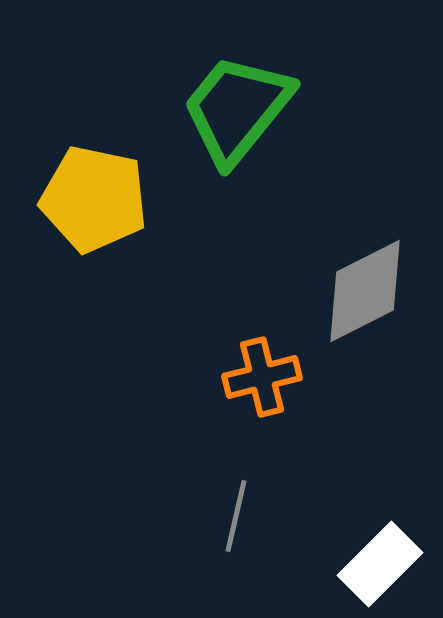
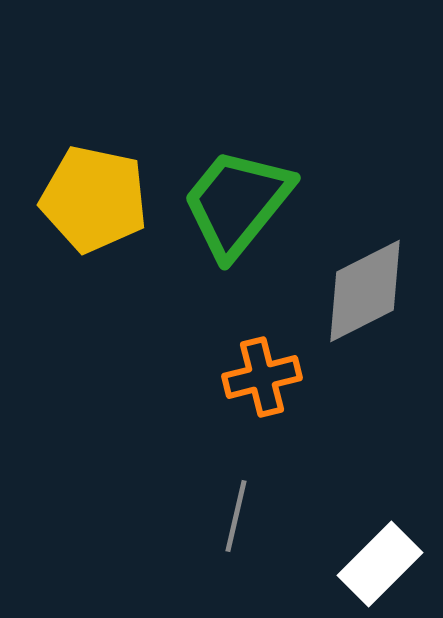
green trapezoid: moved 94 px down
